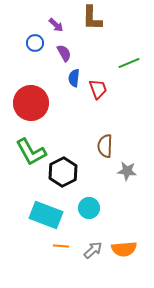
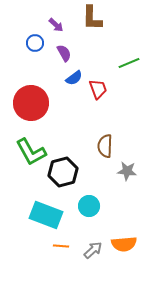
blue semicircle: rotated 132 degrees counterclockwise
black hexagon: rotated 12 degrees clockwise
cyan circle: moved 2 px up
orange semicircle: moved 5 px up
